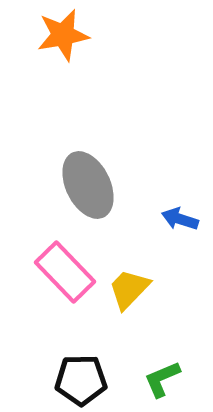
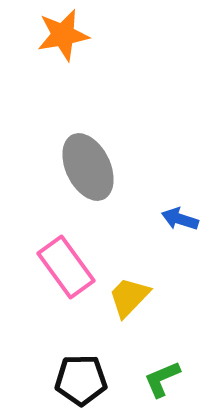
gray ellipse: moved 18 px up
pink rectangle: moved 1 px right, 5 px up; rotated 8 degrees clockwise
yellow trapezoid: moved 8 px down
